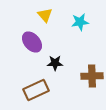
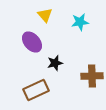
black star: rotated 14 degrees counterclockwise
